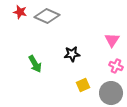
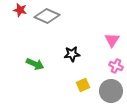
red star: moved 2 px up
green arrow: rotated 36 degrees counterclockwise
gray circle: moved 2 px up
